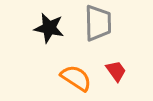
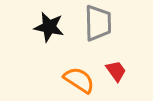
black star: moved 1 px up
orange semicircle: moved 3 px right, 2 px down
